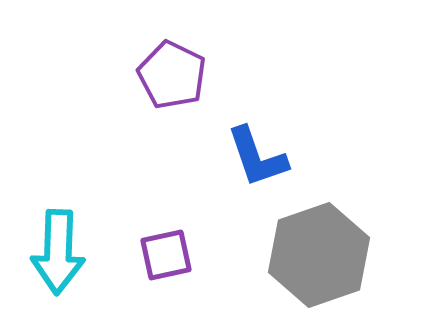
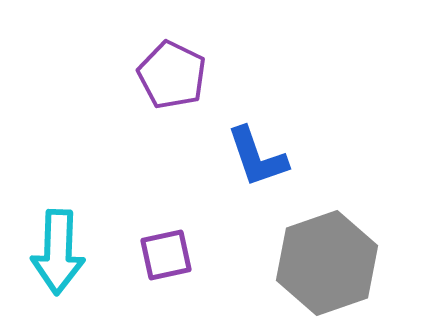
gray hexagon: moved 8 px right, 8 px down
